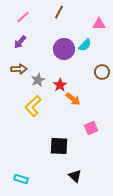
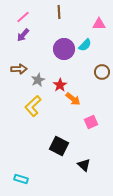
brown line: rotated 32 degrees counterclockwise
purple arrow: moved 3 px right, 7 px up
pink square: moved 6 px up
black square: rotated 24 degrees clockwise
black triangle: moved 9 px right, 11 px up
